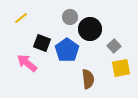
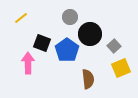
black circle: moved 5 px down
pink arrow: moved 1 px right; rotated 50 degrees clockwise
yellow square: rotated 12 degrees counterclockwise
